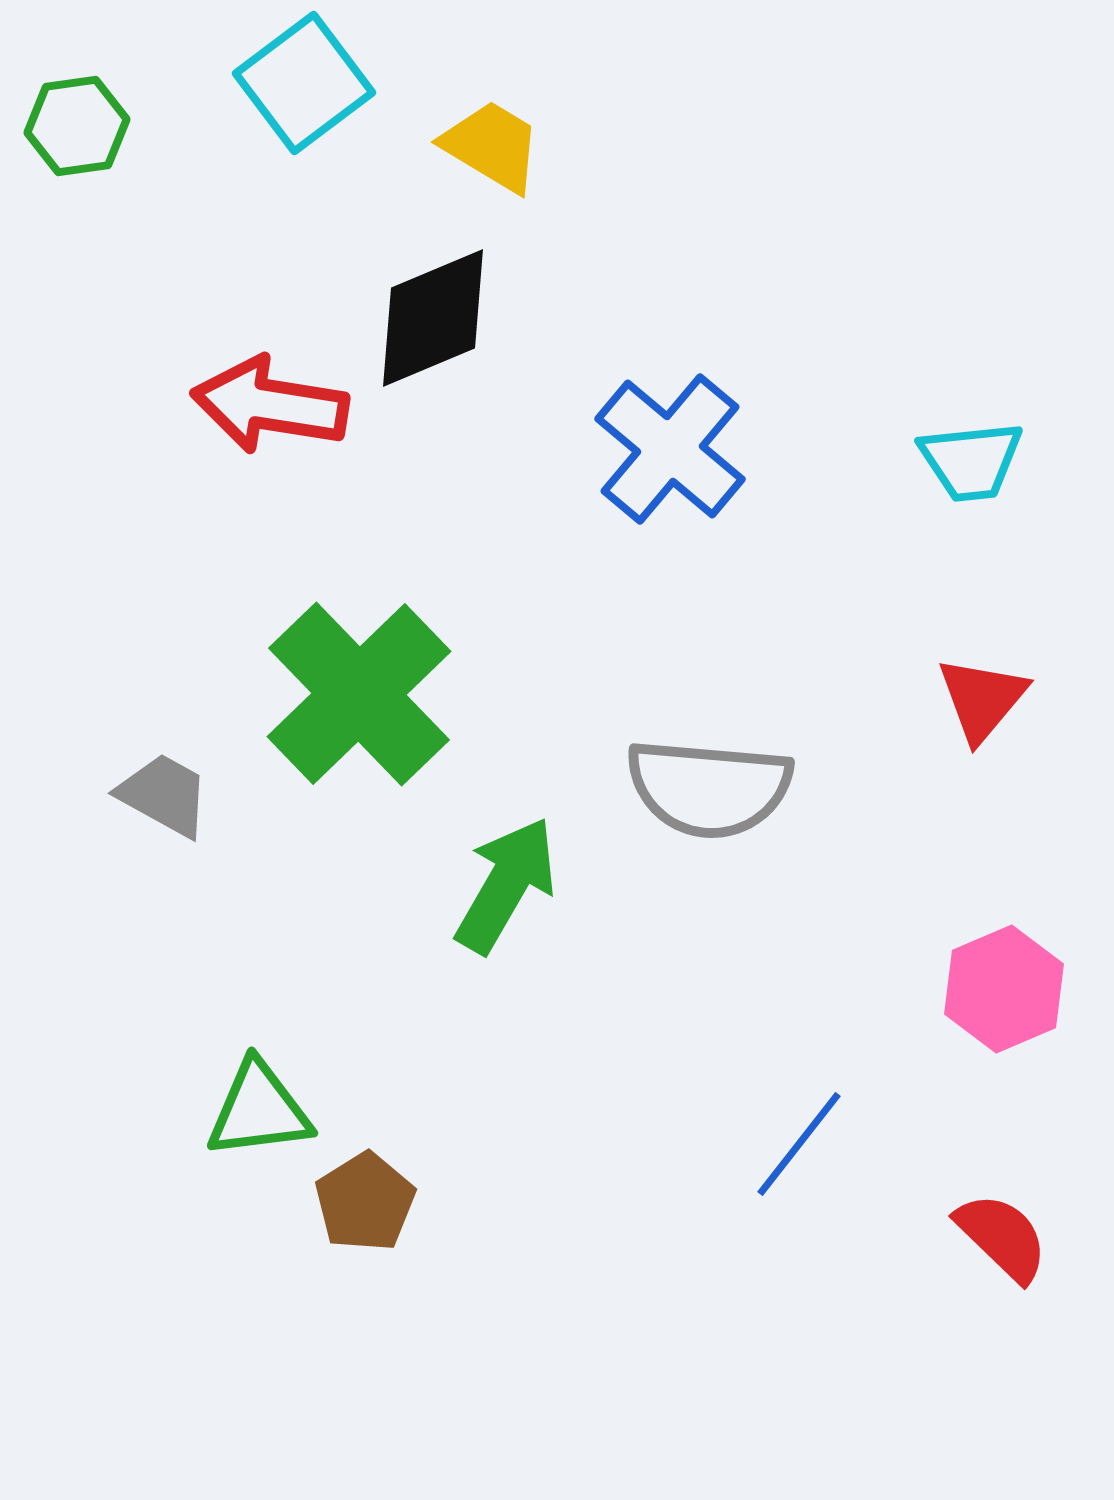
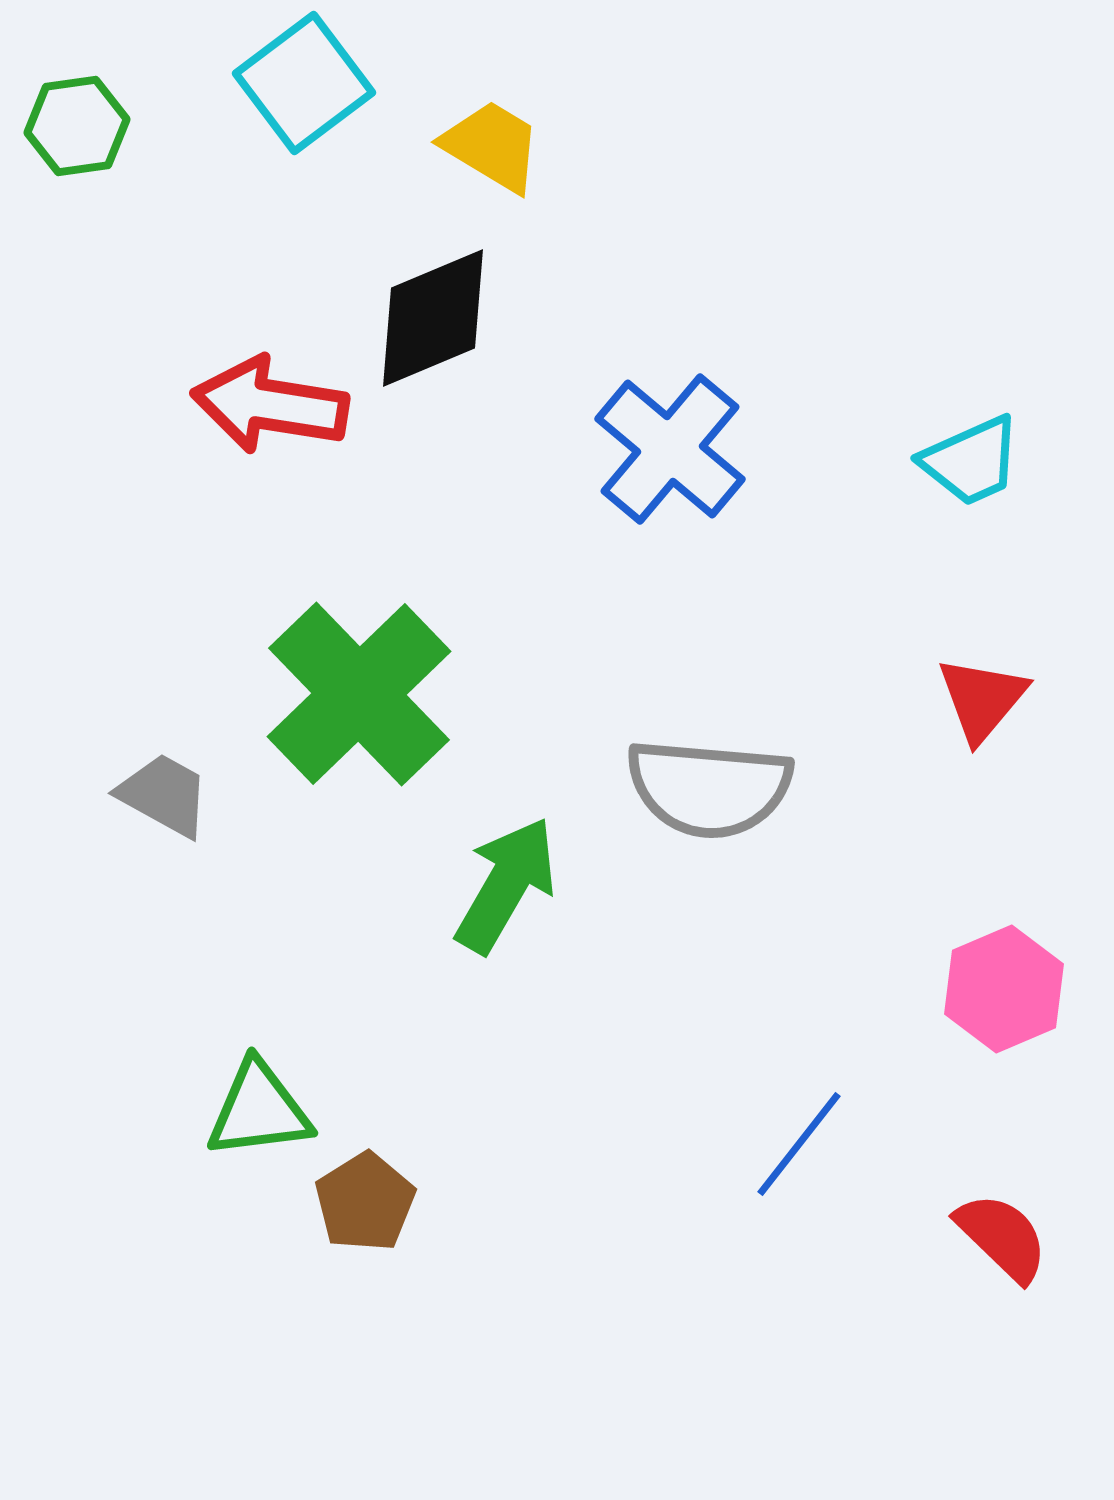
cyan trapezoid: rotated 18 degrees counterclockwise
